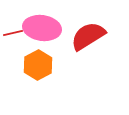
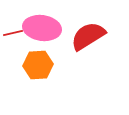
orange hexagon: rotated 24 degrees clockwise
